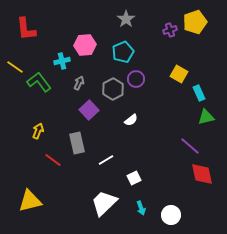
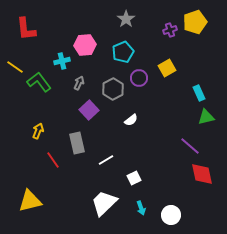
yellow square: moved 12 px left, 6 px up; rotated 30 degrees clockwise
purple circle: moved 3 px right, 1 px up
red line: rotated 18 degrees clockwise
